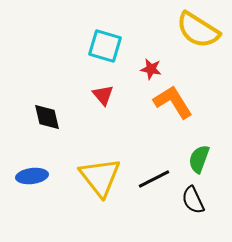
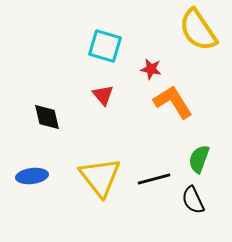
yellow semicircle: rotated 24 degrees clockwise
black line: rotated 12 degrees clockwise
